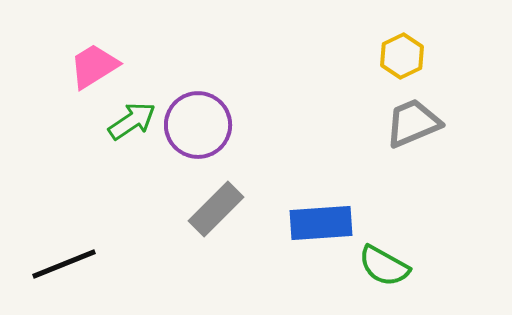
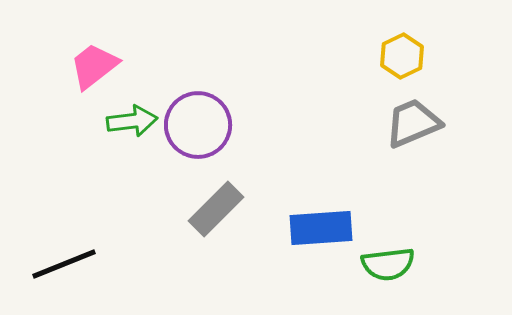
pink trapezoid: rotated 6 degrees counterclockwise
green arrow: rotated 27 degrees clockwise
blue rectangle: moved 5 px down
green semicircle: moved 4 px right, 2 px up; rotated 36 degrees counterclockwise
